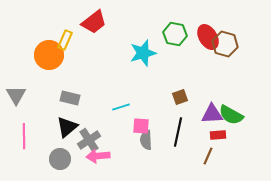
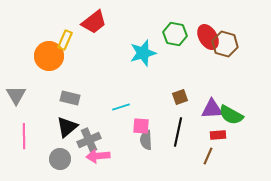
orange circle: moved 1 px down
purple triangle: moved 5 px up
gray cross: rotated 10 degrees clockwise
